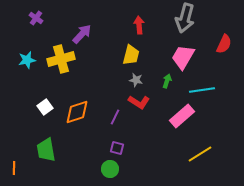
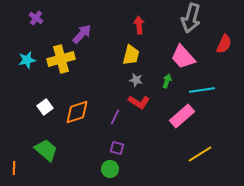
gray arrow: moved 6 px right
pink trapezoid: rotated 72 degrees counterclockwise
green trapezoid: rotated 140 degrees clockwise
